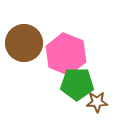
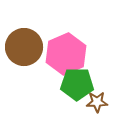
brown circle: moved 4 px down
pink hexagon: rotated 15 degrees clockwise
